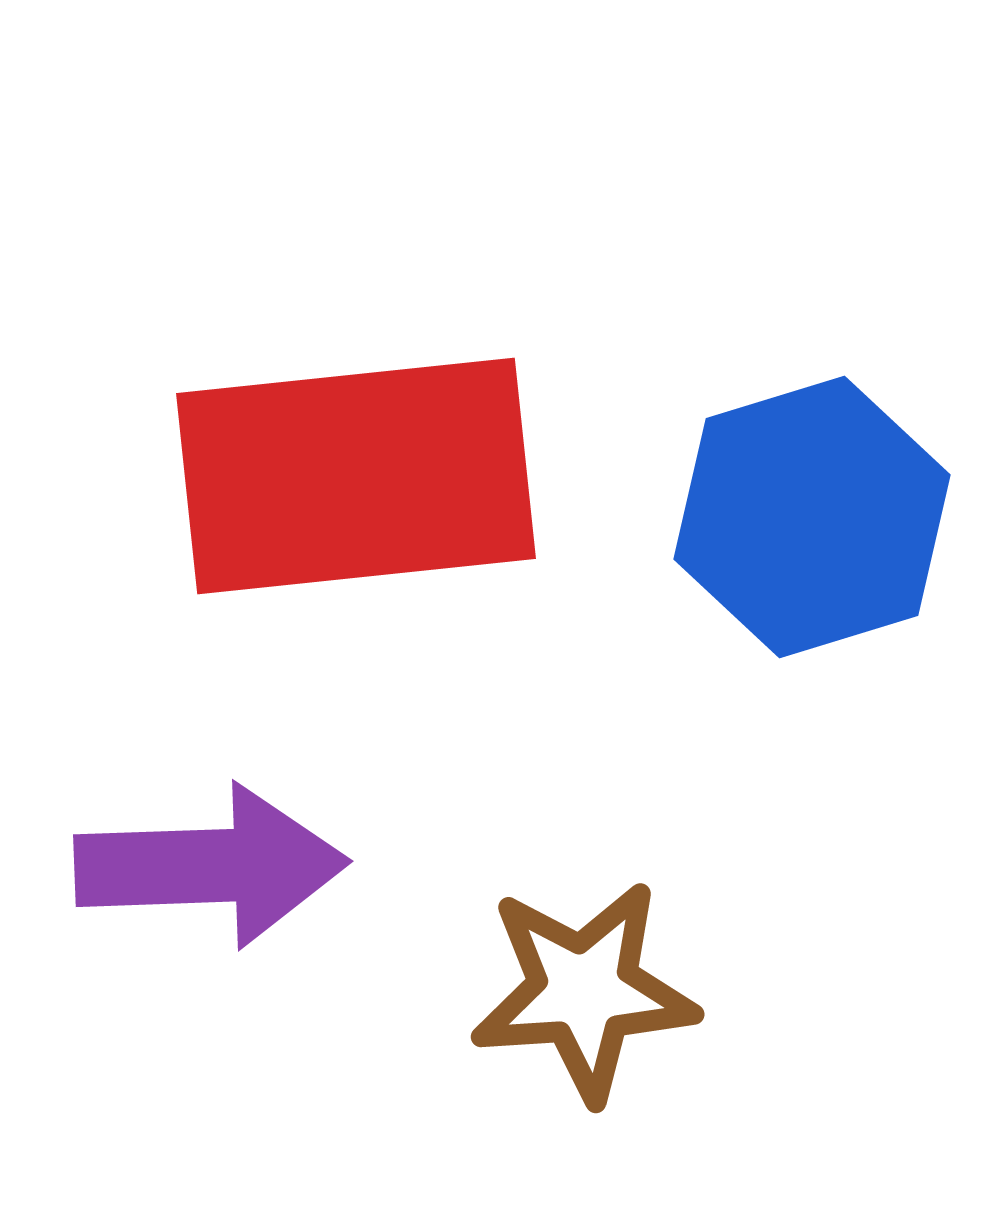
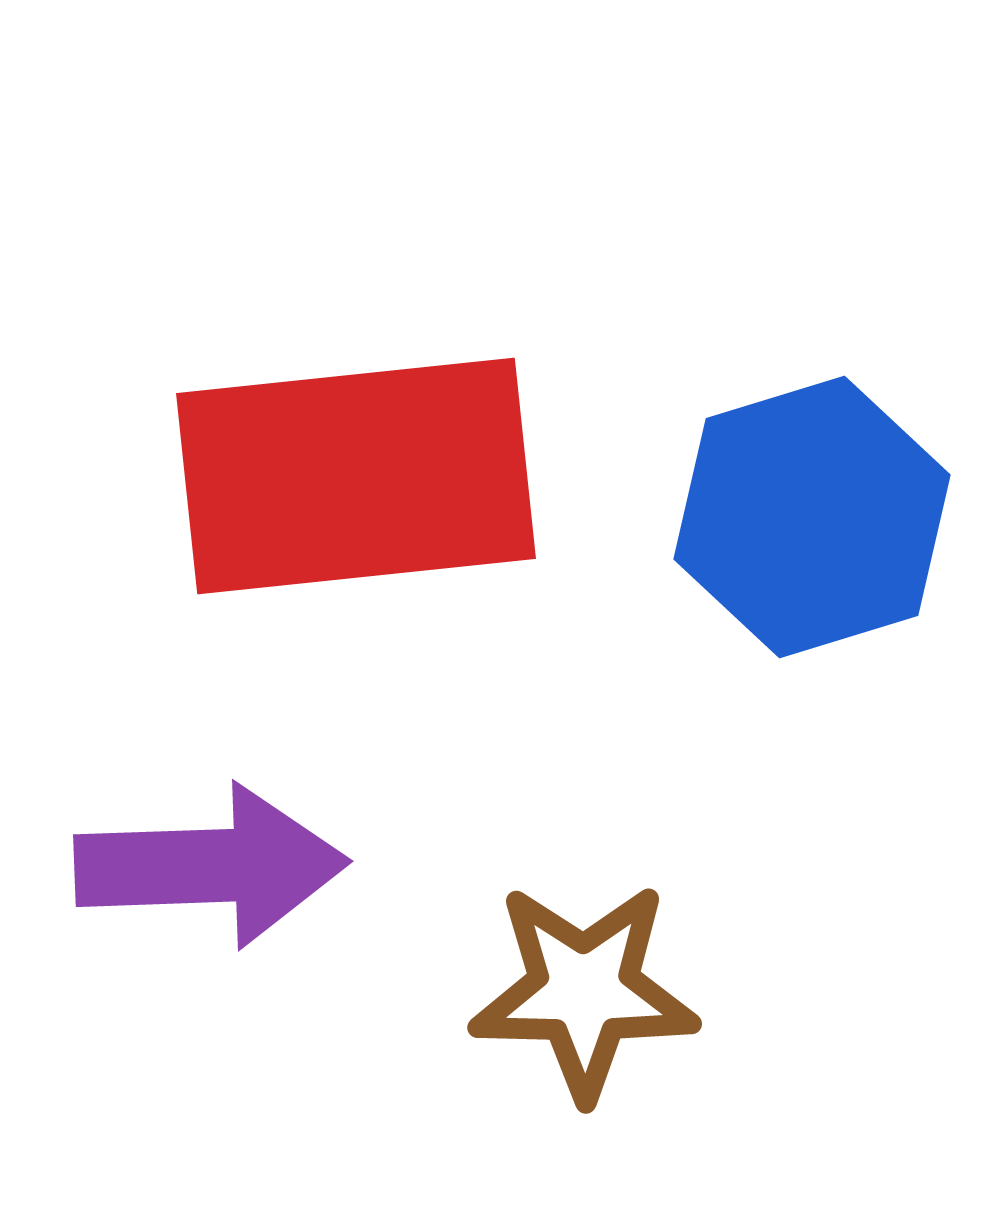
brown star: rotated 5 degrees clockwise
